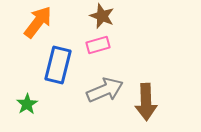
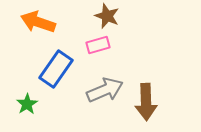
brown star: moved 5 px right
orange arrow: rotated 108 degrees counterclockwise
blue rectangle: moved 2 px left, 4 px down; rotated 21 degrees clockwise
